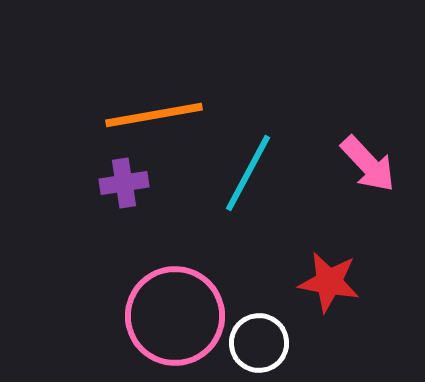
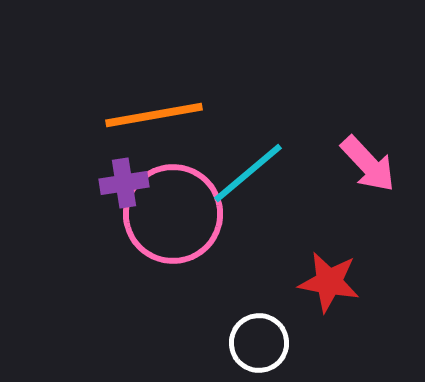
cyan line: rotated 22 degrees clockwise
pink circle: moved 2 px left, 102 px up
